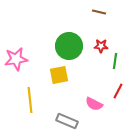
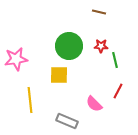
green line: moved 1 px up; rotated 21 degrees counterclockwise
yellow square: rotated 12 degrees clockwise
pink semicircle: rotated 18 degrees clockwise
